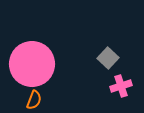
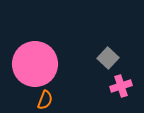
pink circle: moved 3 px right
orange semicircle: moved 11 px right
